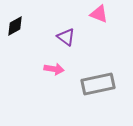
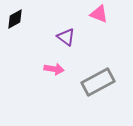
black diamond: moved 7 px up
gray rectangle: moved 2 px up; rotated 16 degrees counterclockwise
